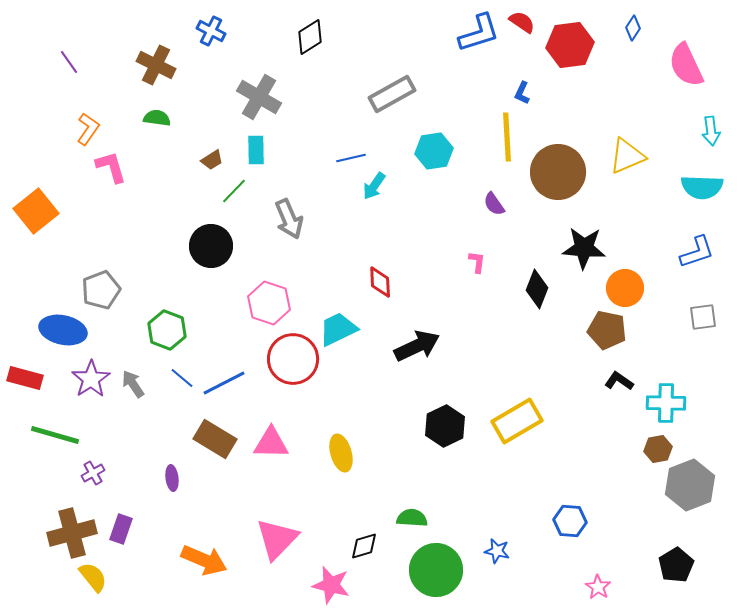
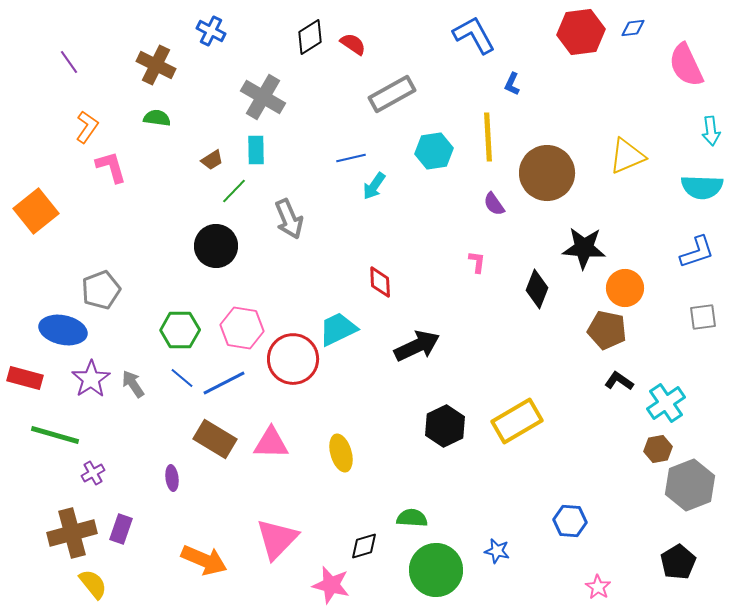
red semicircle at (522, 22): moved 169 px left, 22 px down
blue diamond at (633, 28): rotated 50 degrees clockwise
blue L-shape at (479, 33): moved 5 px left, 2 px down; rotated 102 degrees counterclockwise
red hexagon at (570, 45): moved 11 px right, 13 px up
blue L-shape at (522, 93): moved 10 px left, 9 px up
gray cross at (259, 97): moved 4 px right
orange L-shape at (88, 129): moved 1 px left, 2 px up
yellow line at (507, 137): moved 19 px left
brown circle at (558, 172): moved 11 px left, 1 px down
black circle at (211, 246): moved 5 px right
pink hexagon at (269, 303): moved 27 px left, 25 px down; rotated 9 degrees counterclockwise
green hexagon at (167, 330): moved 13 px right; rotated 21 degrees counterclockwise
cyan cross at (666, 403): rotated 36 degrees counterclockwise
black pentagon at (676, 565): moved 2 px right, 3 px up
yellow semicircle at (93, 577): moved 7 px down
